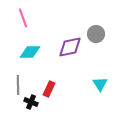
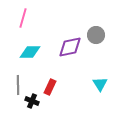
pink line: rotated 36 degrees clockwise
gray circle: moved 1 px down
red rectangle: moved 1 px right, 2 px up
black cross: moved 1 px right, 1 px up
